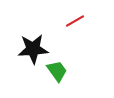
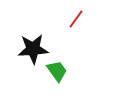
red line: moved 1 px right, 2 px up; rotated 24 degrees counterclockwise
